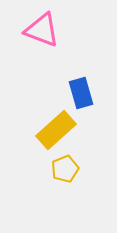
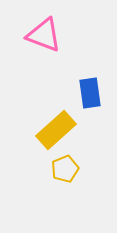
pink triangle: moved 2 px right, 5 px down
blue rectangle: moved 9 px right; rotated 8 degrees clockwise
